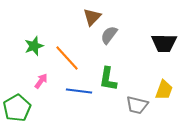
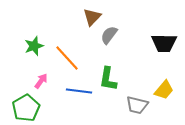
yellow trapezoid: rotated 20 degrees clockwise
green pentagon: moved 9 px right
